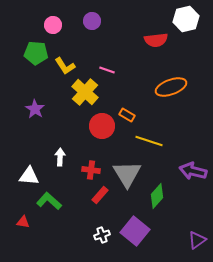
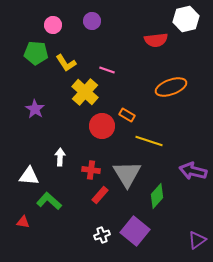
yellow L-shape: moved 1 px right, 3 px up
